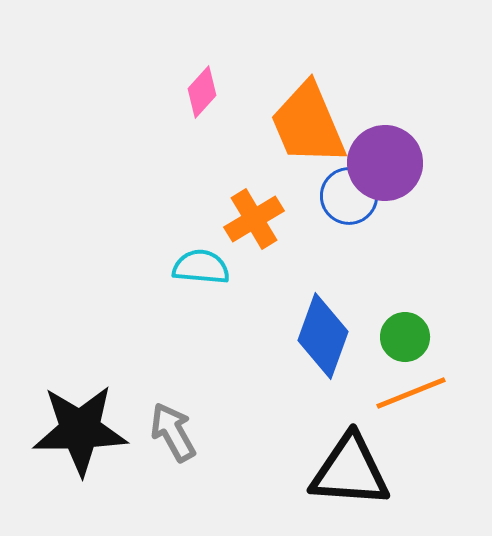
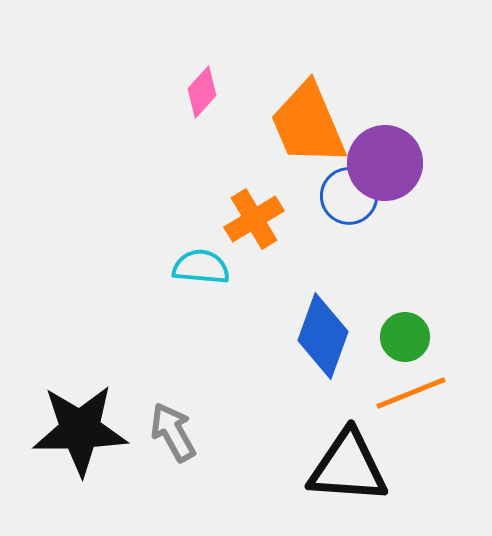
black triangle: moved 2 px left, 4 px up
